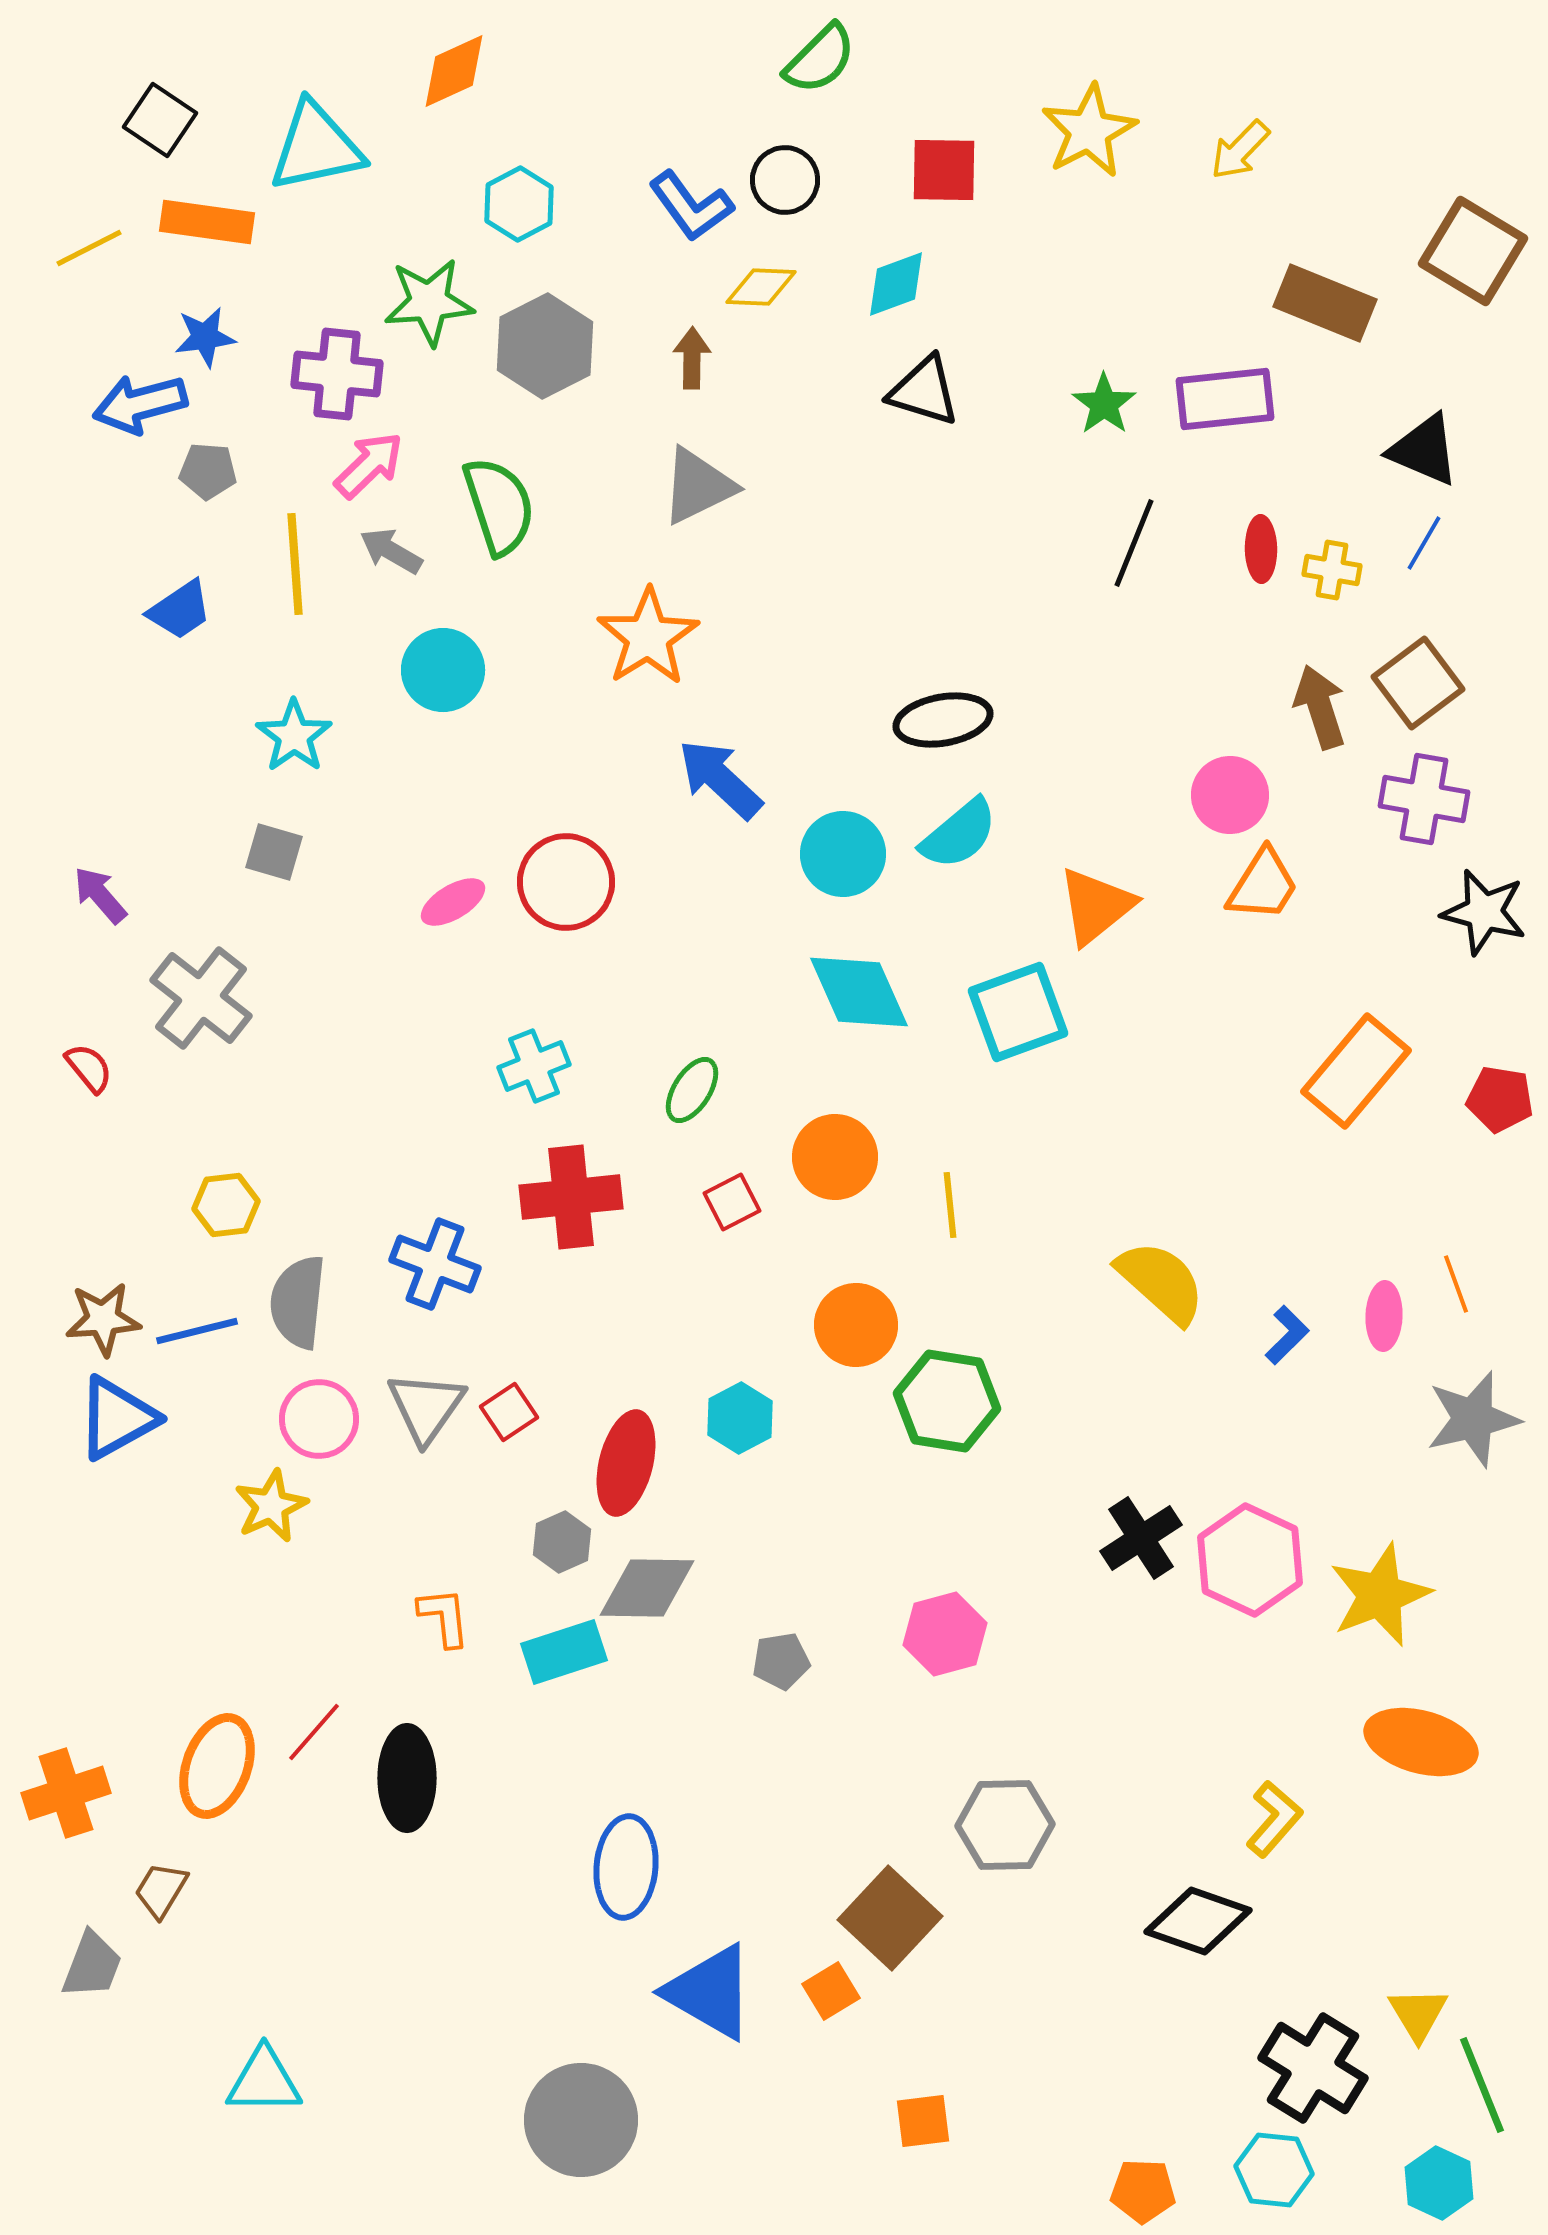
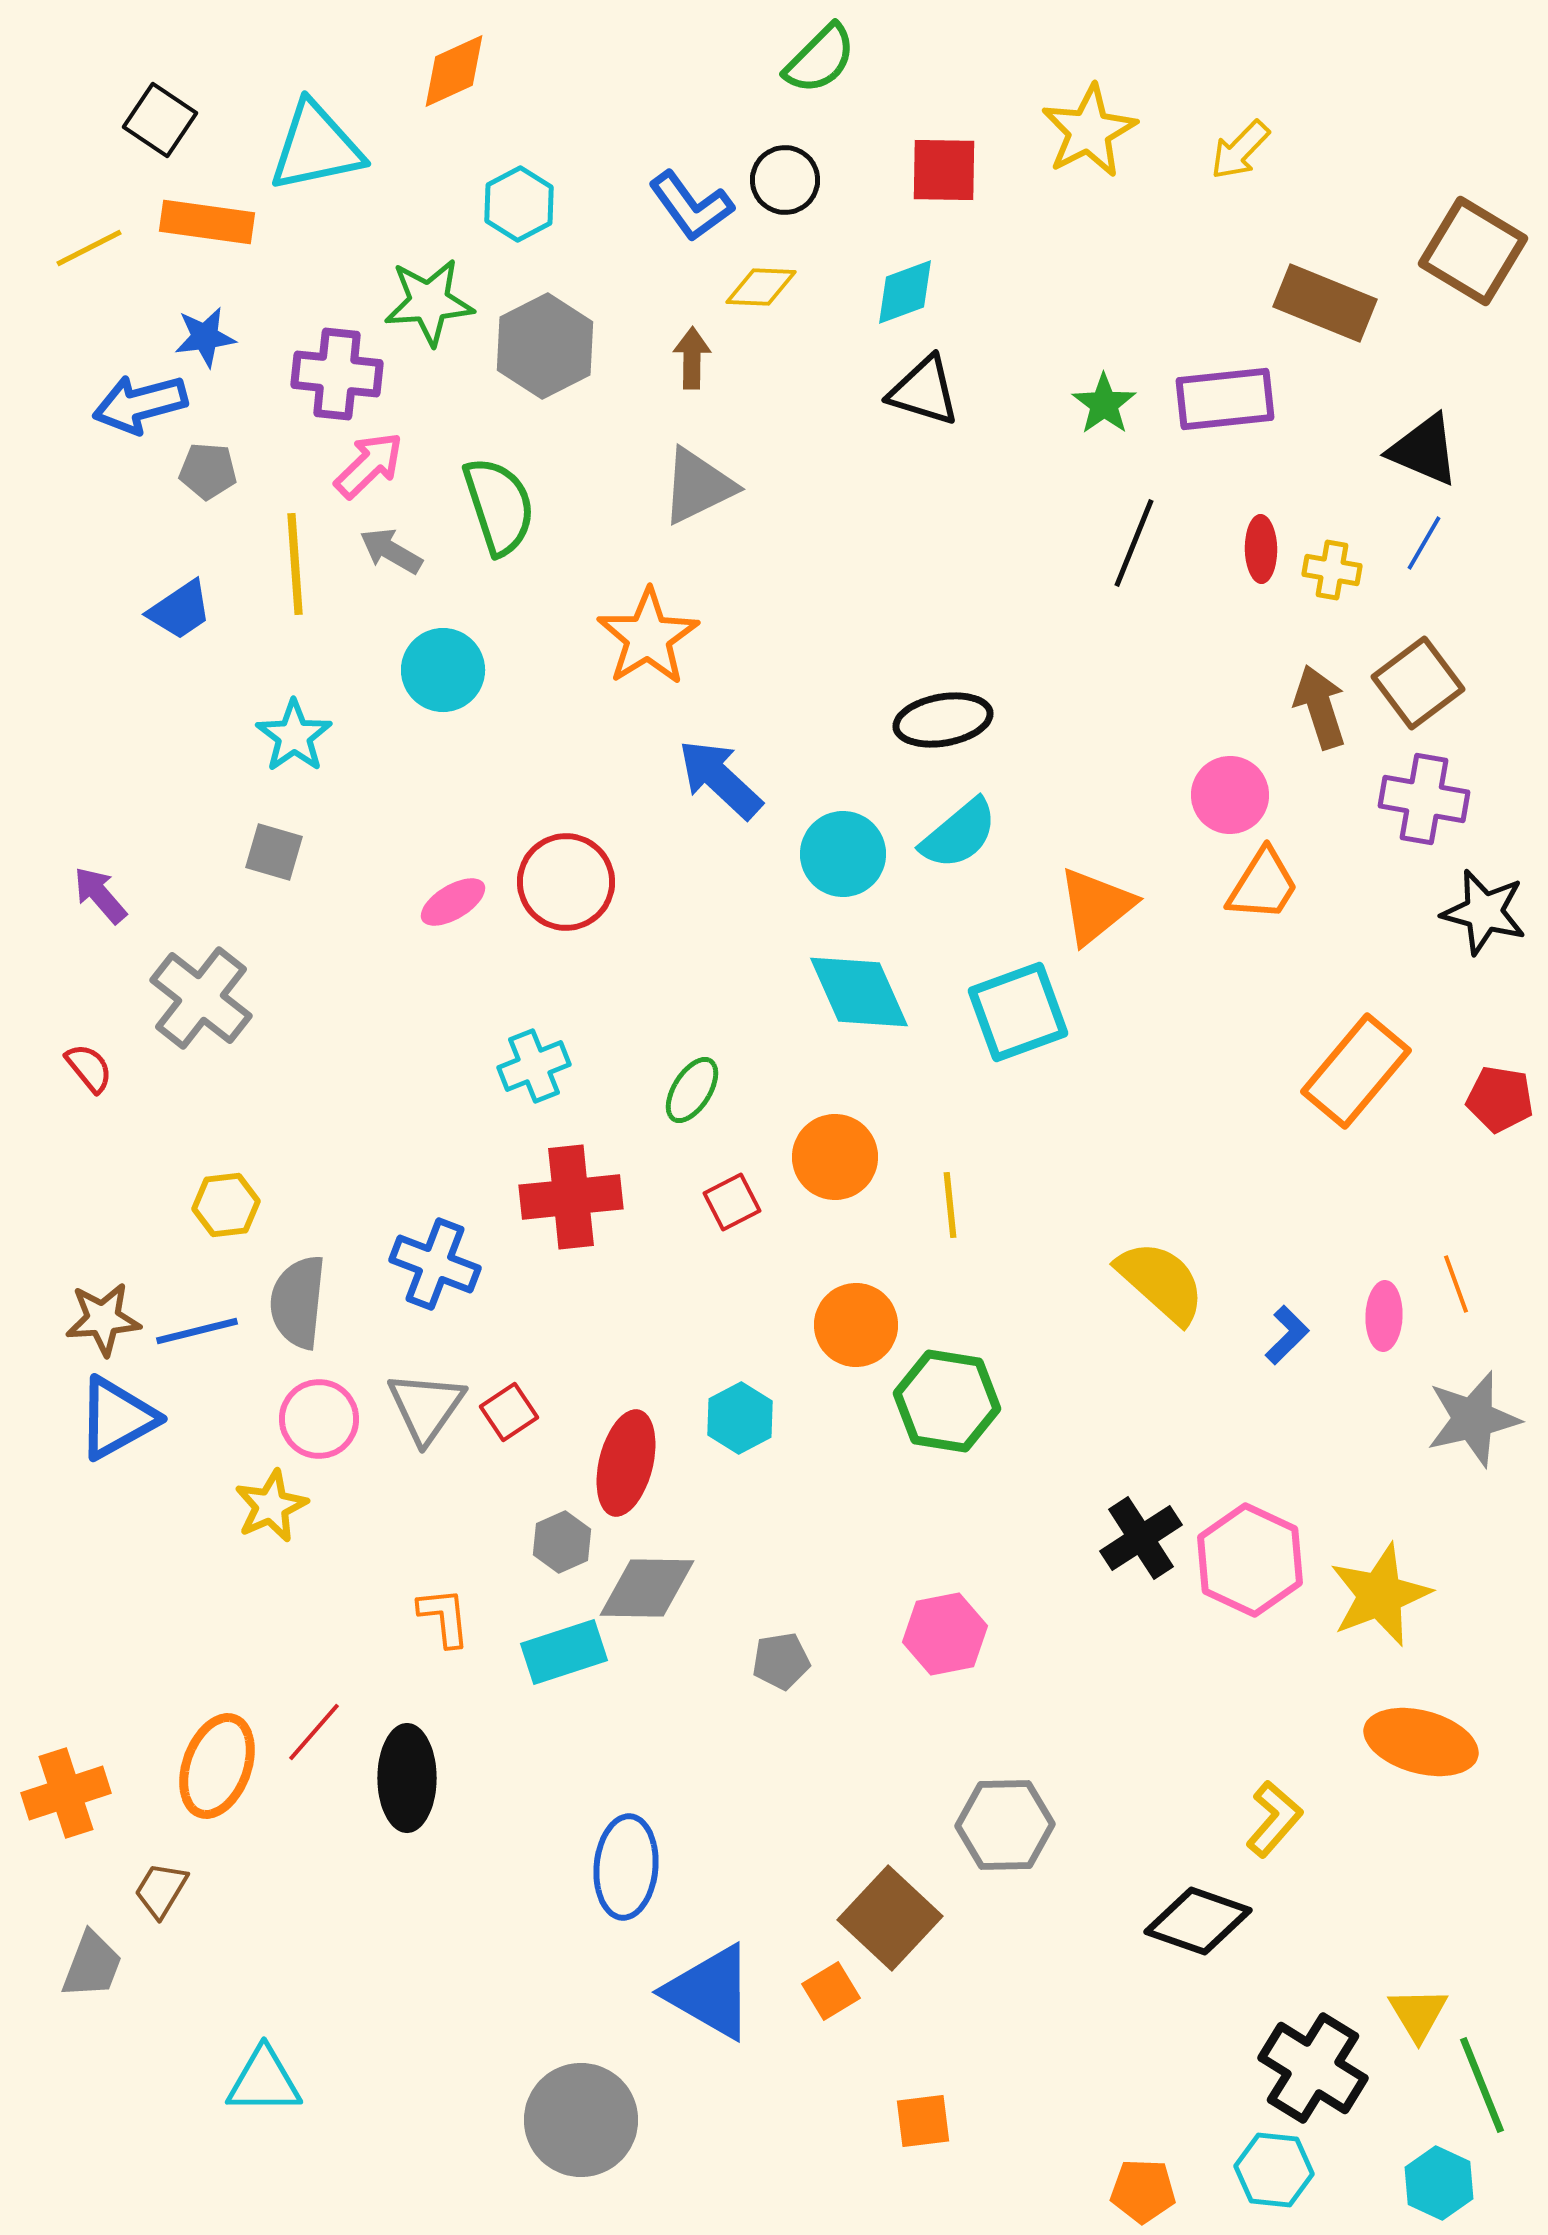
cyan diamond at (896, 284): moved 9 px right, 8 px down
pink hexagon at (945, 1634): rotated 4 degrees clockwise
